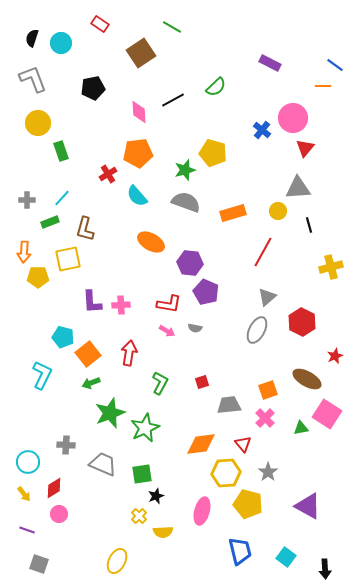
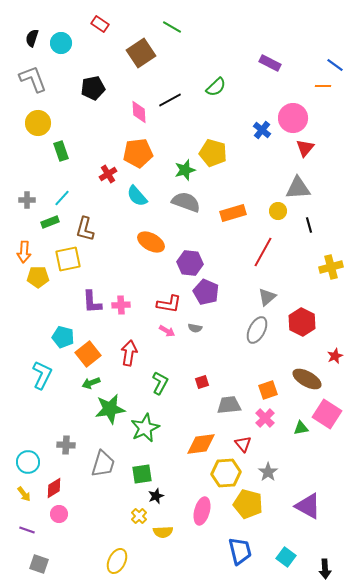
black line at (173, 100): moved 3 px left
green star at (110, 413): moved 4 px up; rotated 12 degrees clockwise
gray trapezoid at (103, 464): rotated 84 degrees clockwise
